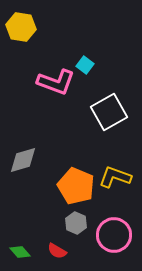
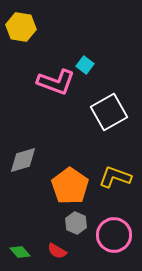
orange pentagon: moved 6 px left; rotated 12 degrees clockwise
